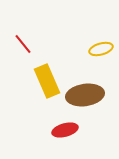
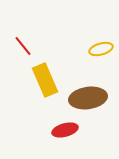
red line: moved 2 px down
yellow rectangle: moved 2 px left, 1 px up
brown ellipse: moved 3 px right, 3 px down
